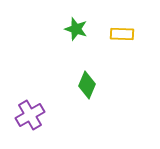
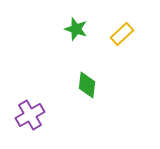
yellow rectangle: rotated 45 degrees counterclockwise
green diamond: rotated 16 degrees counterclockwise
